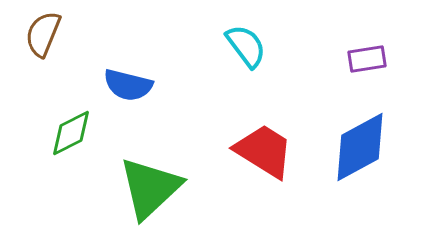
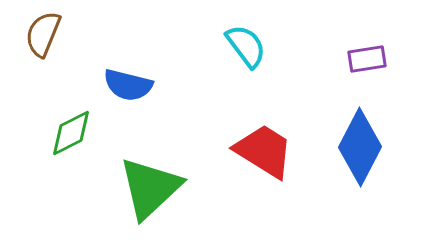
blue diamond: rotated 34 degrees counterclockwise
